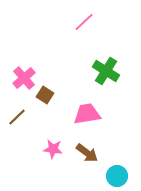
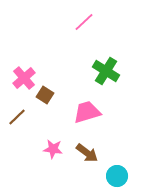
pink trapezoid: moved 2 px up; rotated 8 degrees counterclockwise
